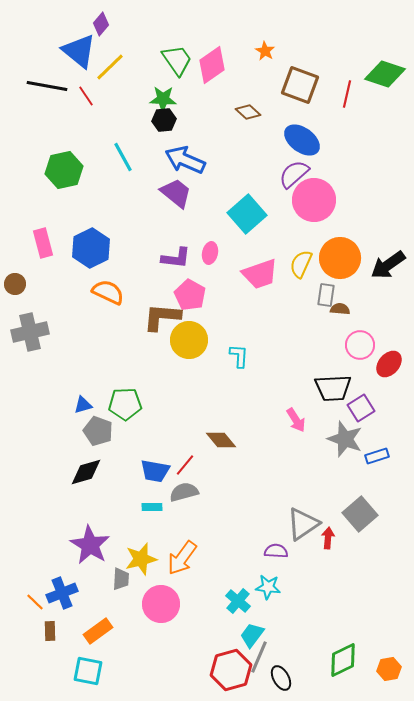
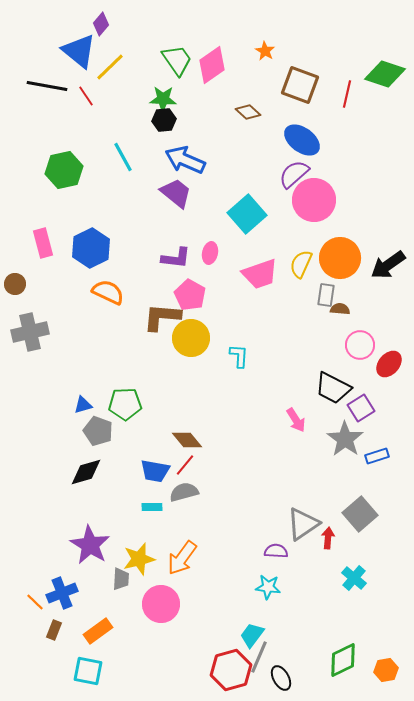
yellow circle at (189, 340): moved 2 px right, 2 px up
black trapezoid at (333, 388): rotated 30 degrees clockwise
gray star at (345, 439): rotated 15 degrees clockwise
brown diamond at (221, 440): moved 34 px left
yellow star at (141, 559): moved 2 px left
cyan cross at (238, 601): moved 116 px right, 23 px up
brown rectangle at (50, 631): moved 4 px right, 1 px up; rotated 24 degrees clockwise
orange hexagon at (389, 669): moved 3 px left, 1 px down
